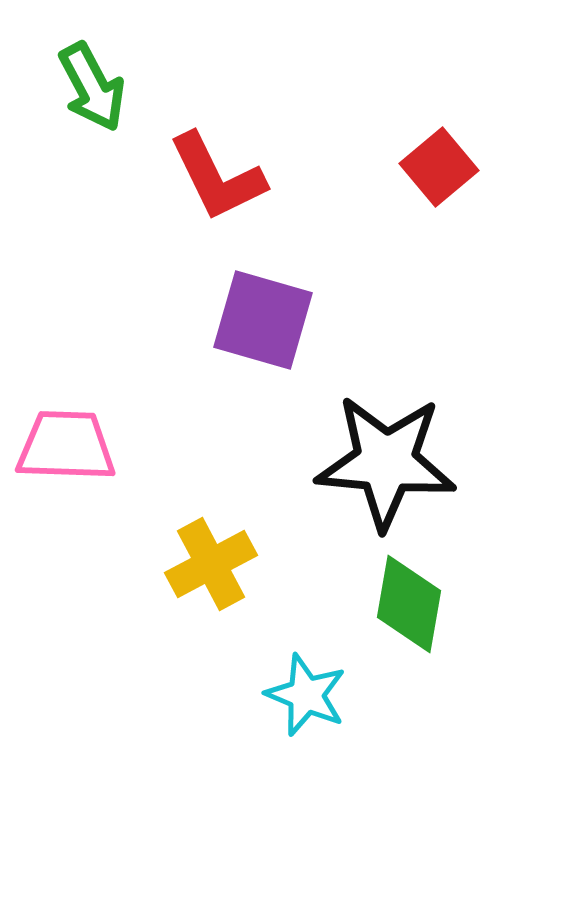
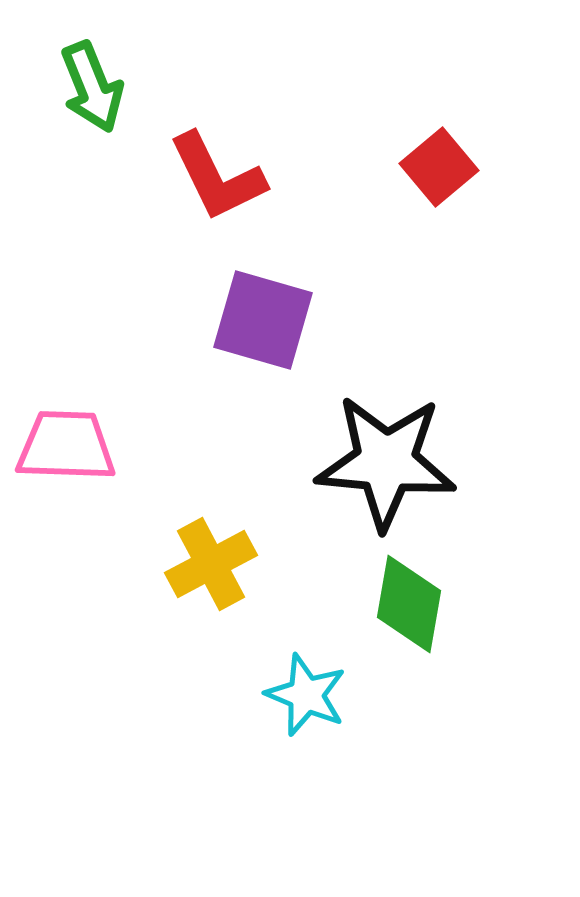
green arrow: rotated 6 degrees clockwise
